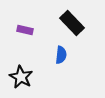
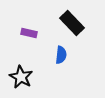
purple rectangle: moved 4 px right, 3 px down
